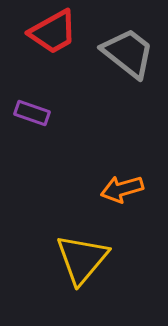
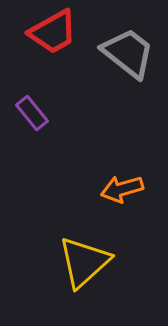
purple rectangle: rotated 32 degrees clockwise
yellow triangle: moved 2 px right, 3 px down; rotated 8 degrees clockwise
